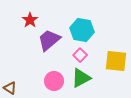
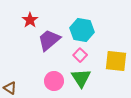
green triangle: rotated 35 degrees counterclockwise
